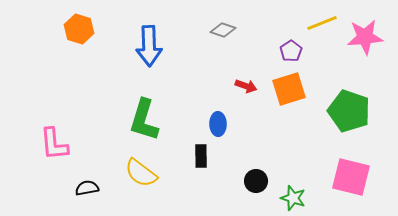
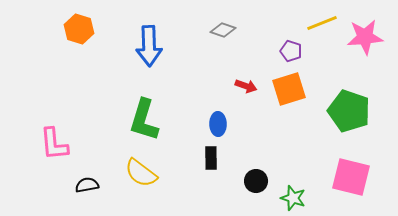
purple pentagon: rotated 20 degrees counterclockwise
black rectangle: moved 10 px right, 2 px down
black semicircle: moved 3 px up
